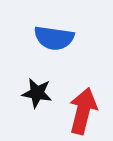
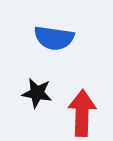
red arrow: moved 1 px left, 2 px down; rotated 12 degrees counterclockwise
